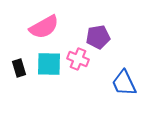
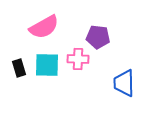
purple pentagon: rotated 15 degrees clockwise
pink cross: rotated 20 degrees counterclockwise
cyan square: moved 2 px left, 1 px down
blue trapezoid: rotated 24 degrees clockwise
